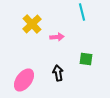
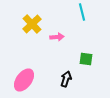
black arrow: moved 8 px right, 6 px down; rotated 28 degrees clockwise
